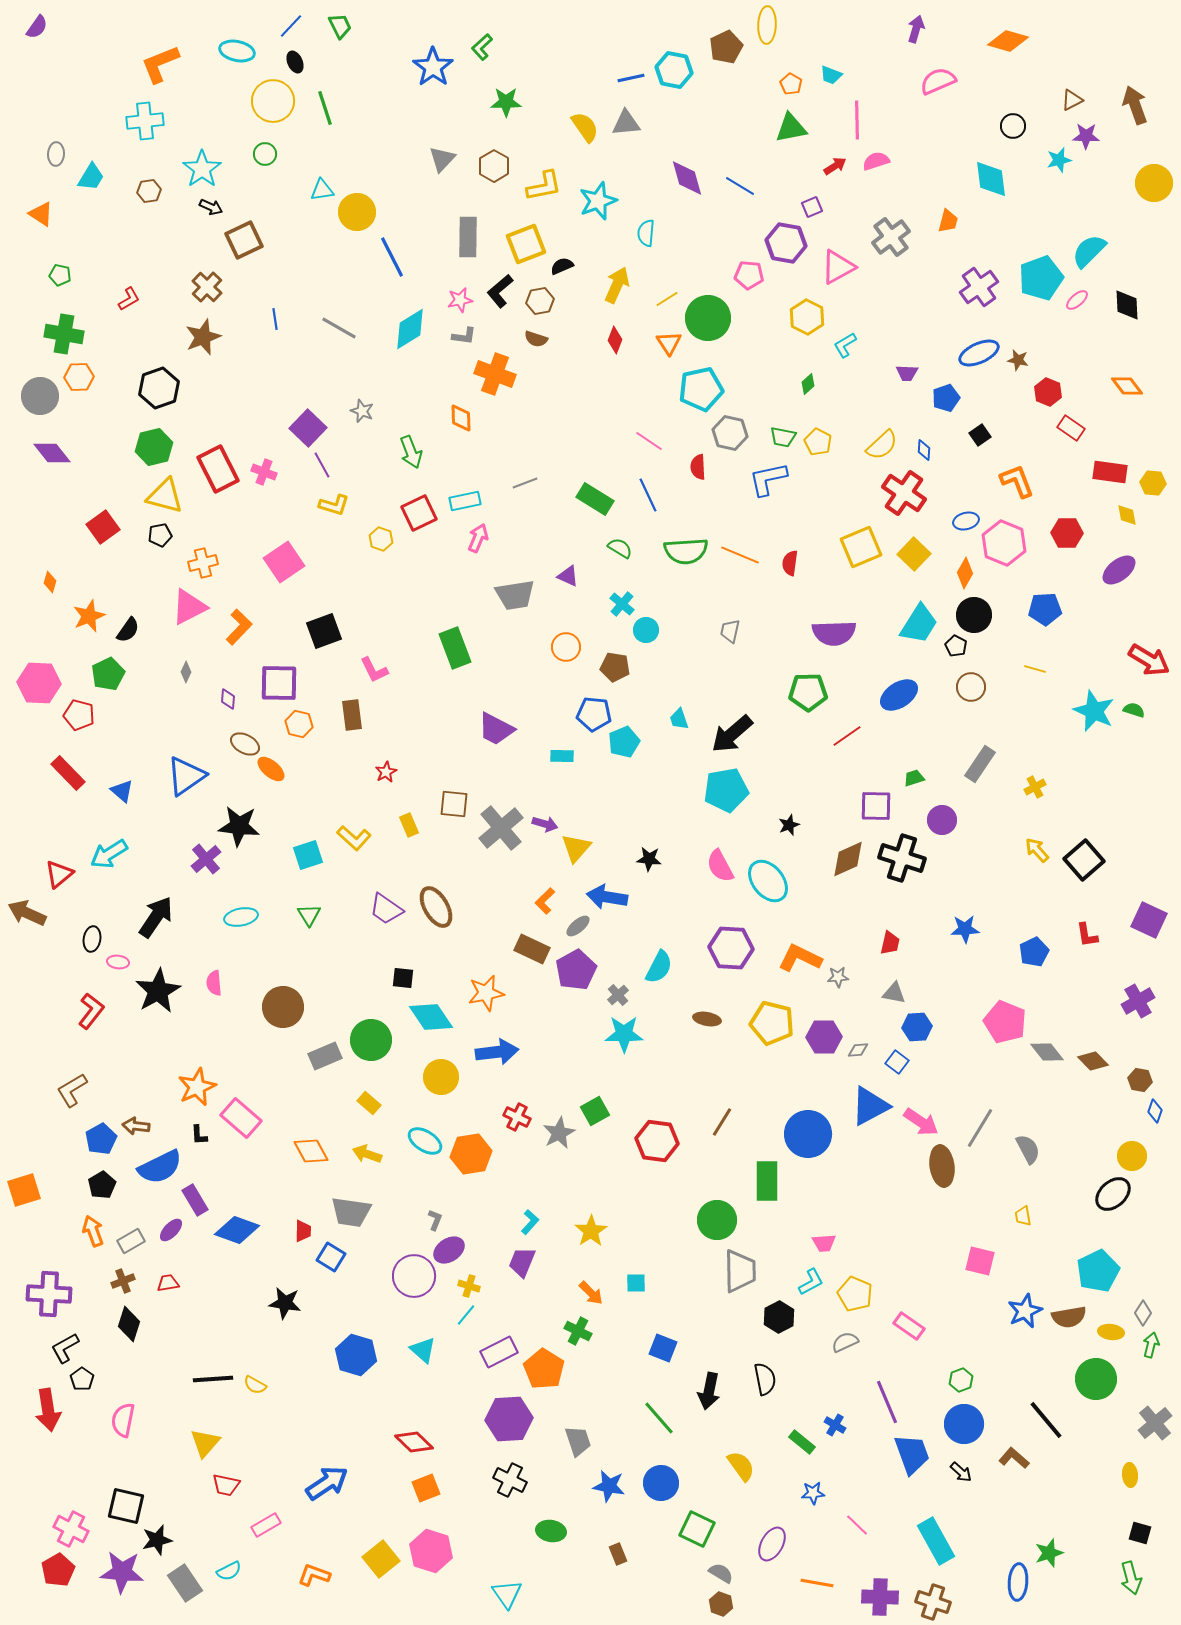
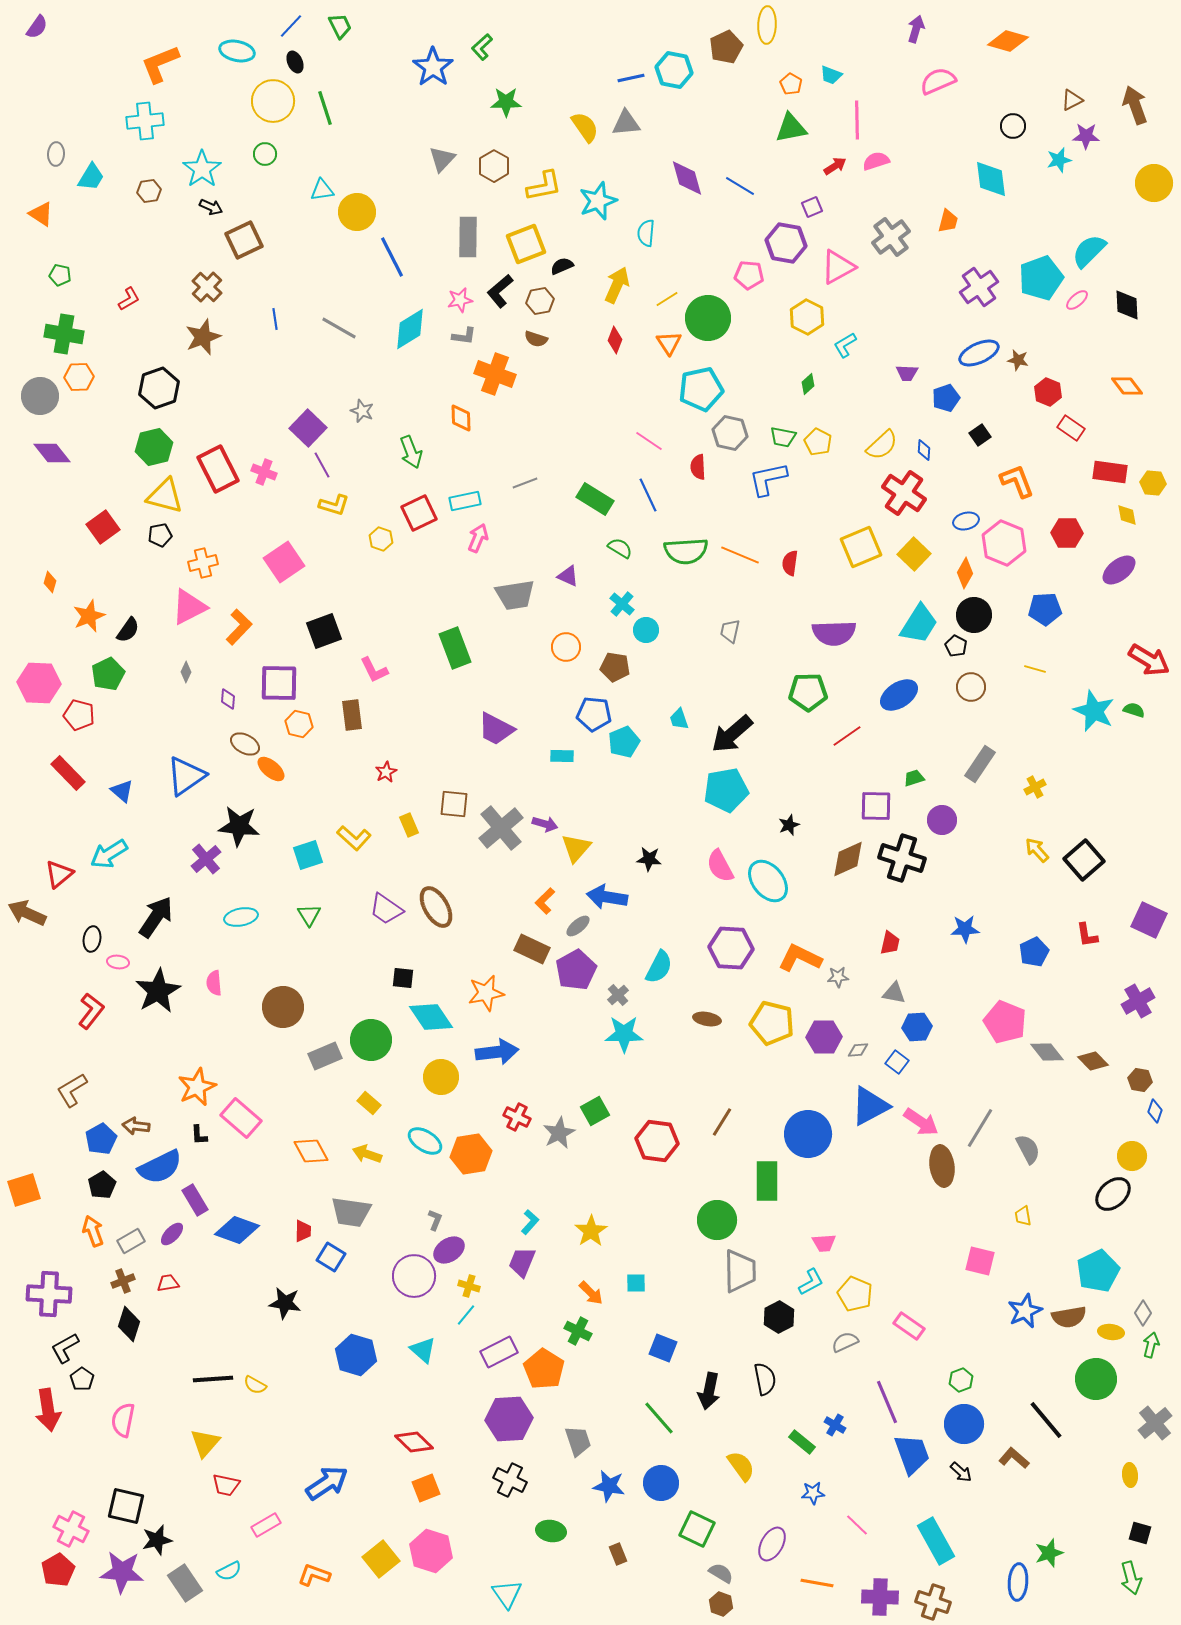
purple ellipse at (171, 1230): moved 1 px right, 4 px down
